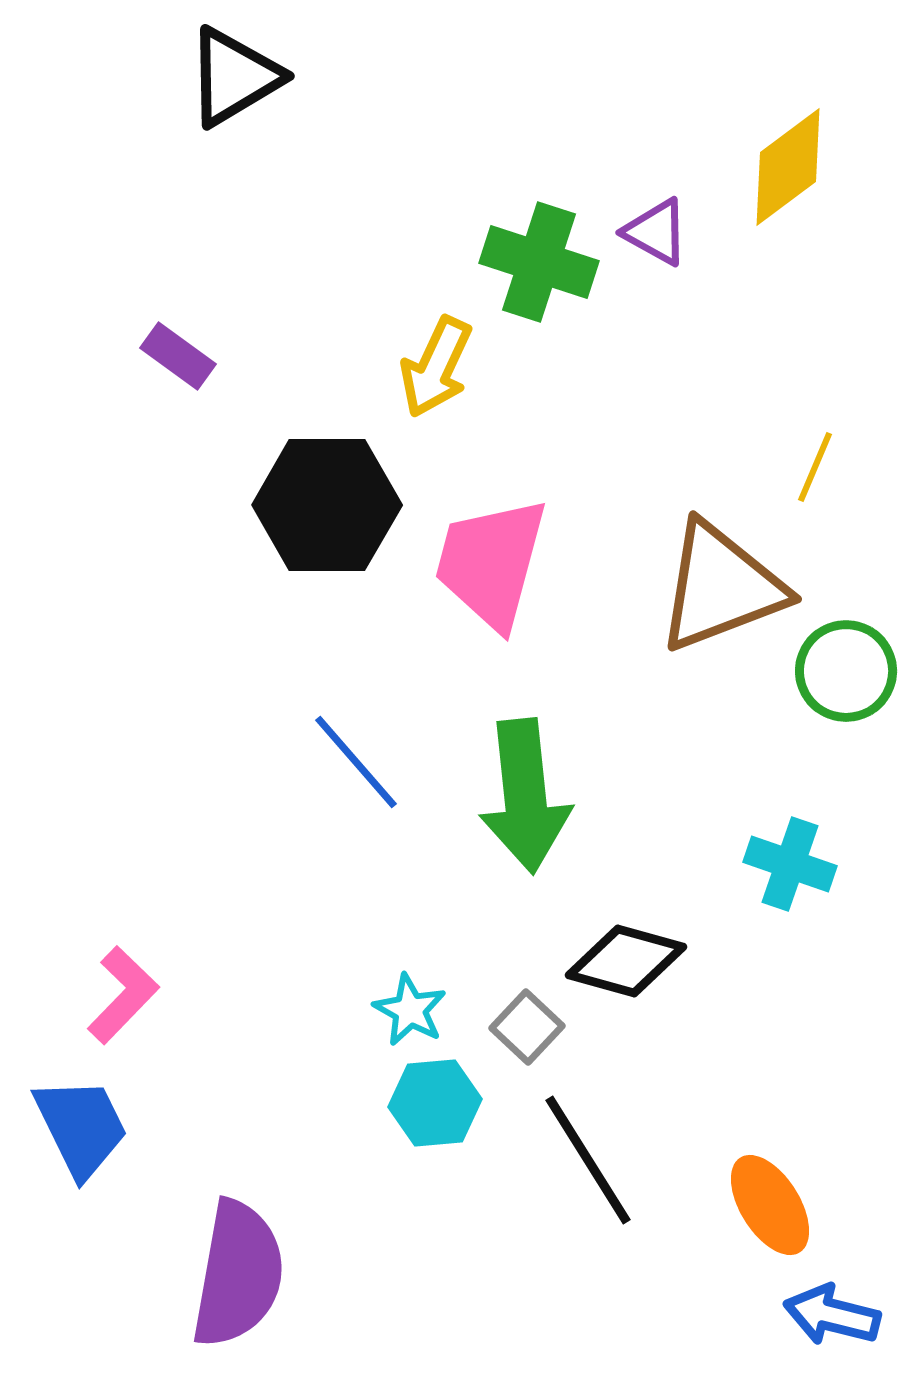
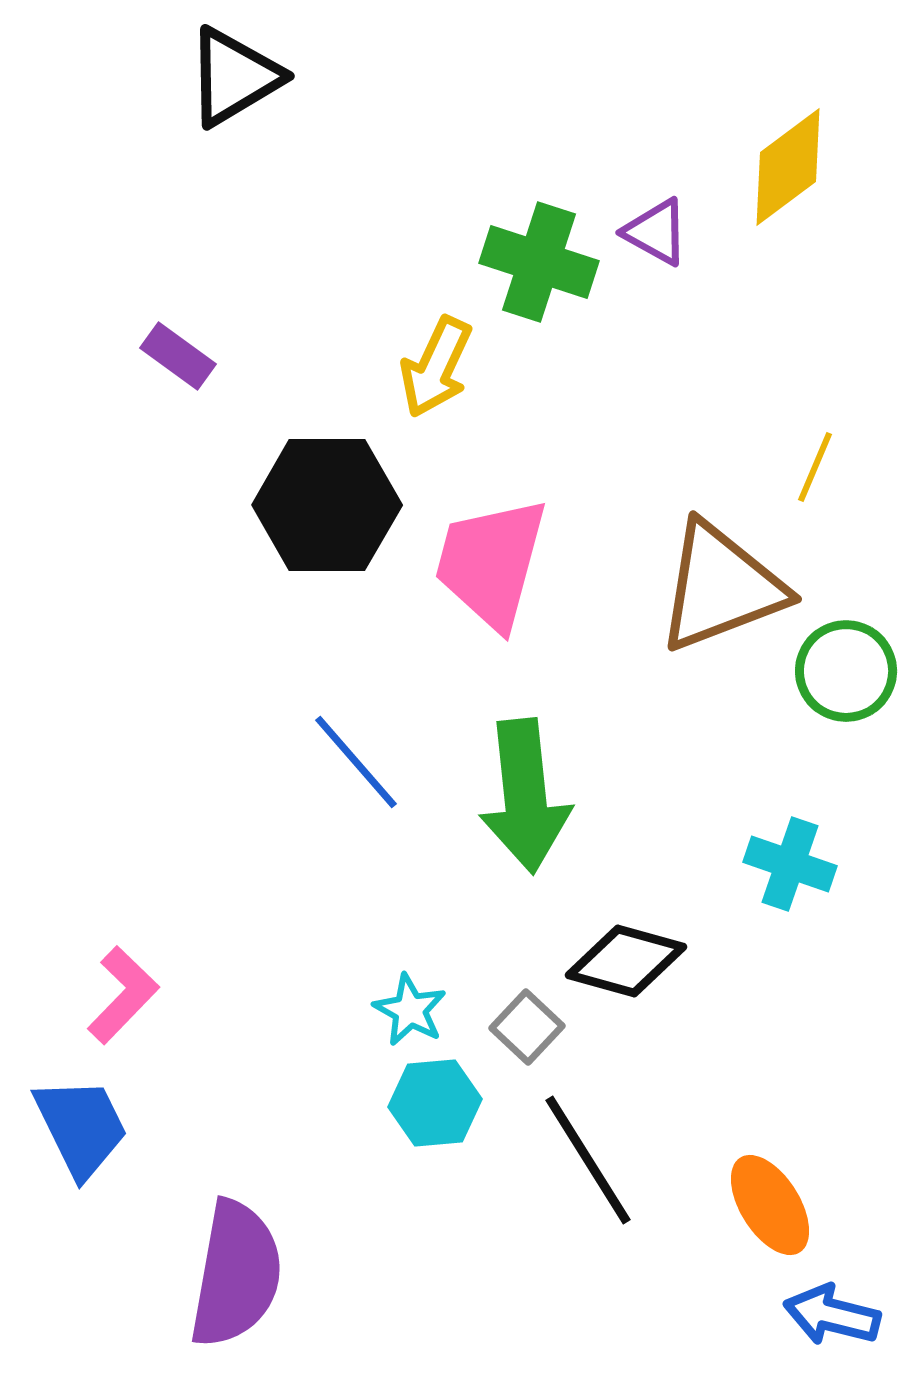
purple semicircle: moved 2 px left
